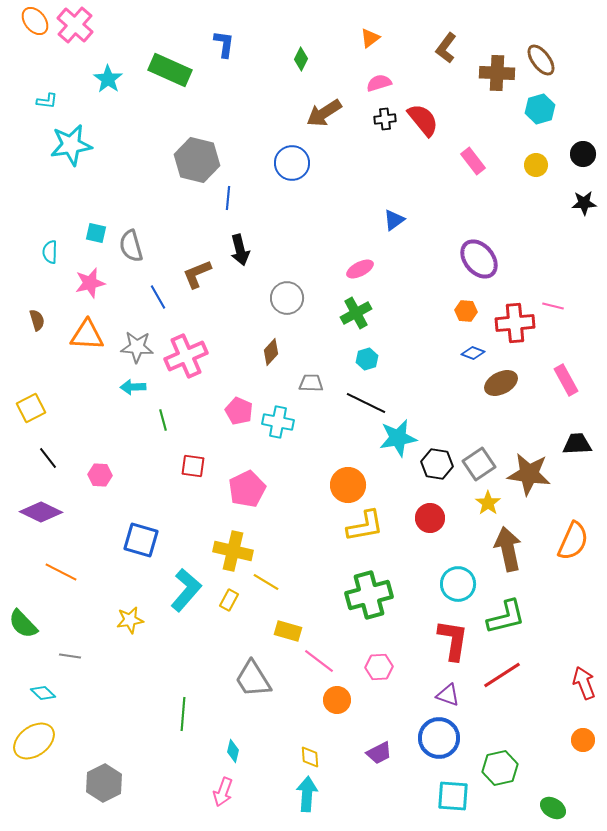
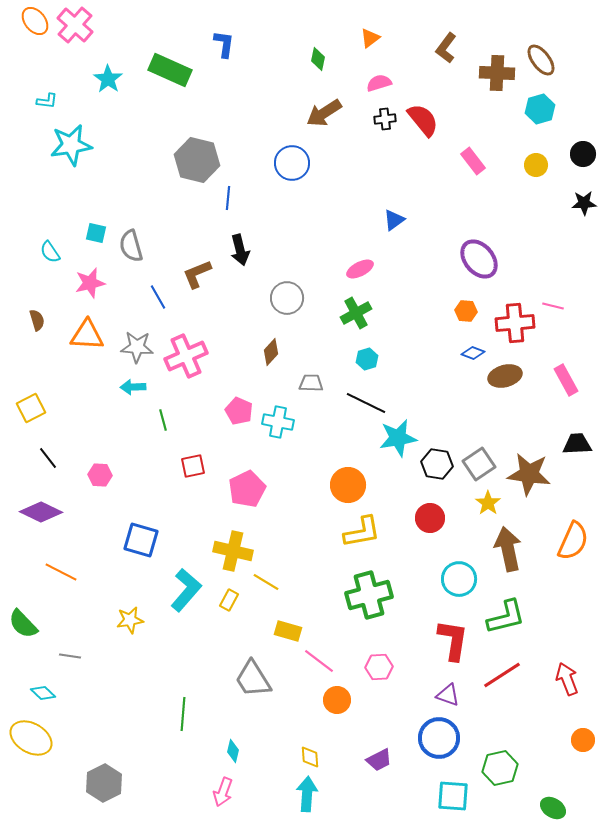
green diamond at (301, 59): moved 17 px right; rotated 15 degrees counterclockwise
cyan semicircle at (50, 252): rotated 35 degrees counterclockwise
brown ellipse at (501, 383): moved 4 px right, 7 px up; rotated 12 degrees clockwise
red square at (193, 466): rotated 20 degrees counterclockwise
yellow L-shape at (365, 526): moved 3 px left, 6 px down
cyan circle at (458, 584): moved 1 px right, 5 px up
red arrow at (584, 683): moved 17 px left, 4 px up
yellow ellipse at (34, 741): moved 3 px left, 3 px up; rotated 66 degrees clockwise
purple trapezoid at (379, 753): moved 7 px down
